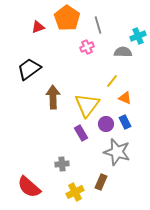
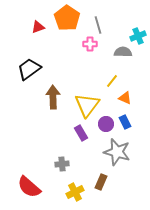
pink cross: moved 3 px right, 3 px up; rotated 24 degrees clockwise
